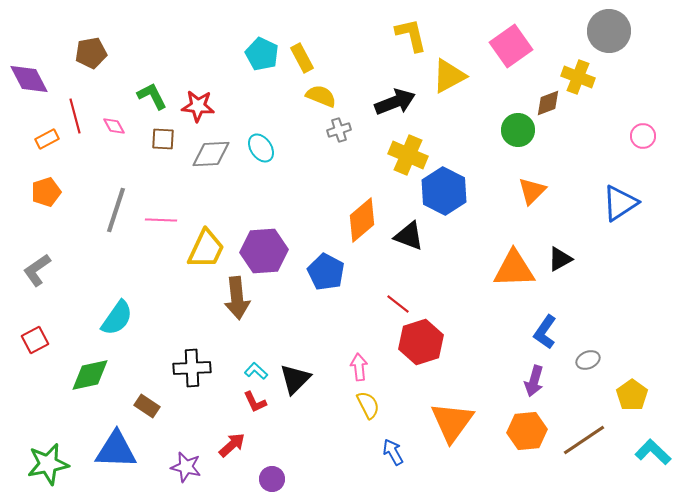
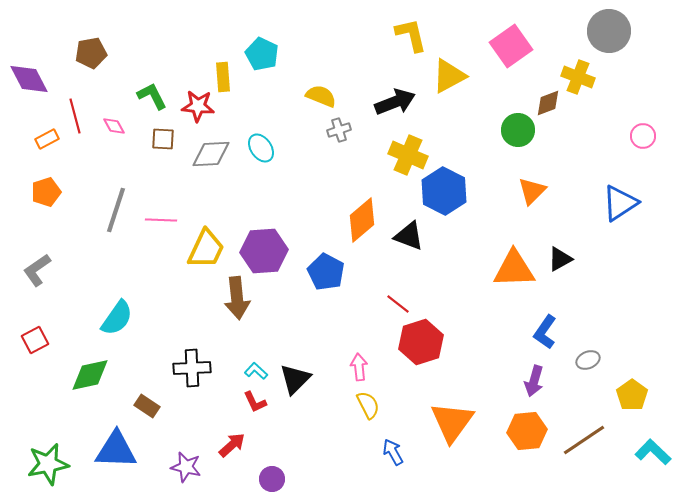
yellow rectangle at (302, 58): moved 79 px left, 19 px down; rotated 24 degrees clockwise
